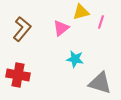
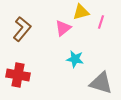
pink triangle: moved 2 px right
gray triangle: moved 1 px right
